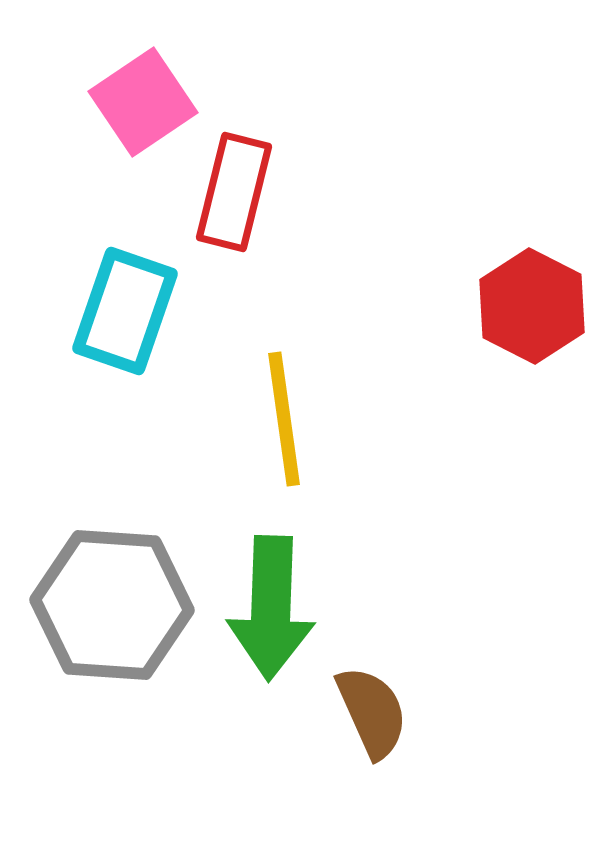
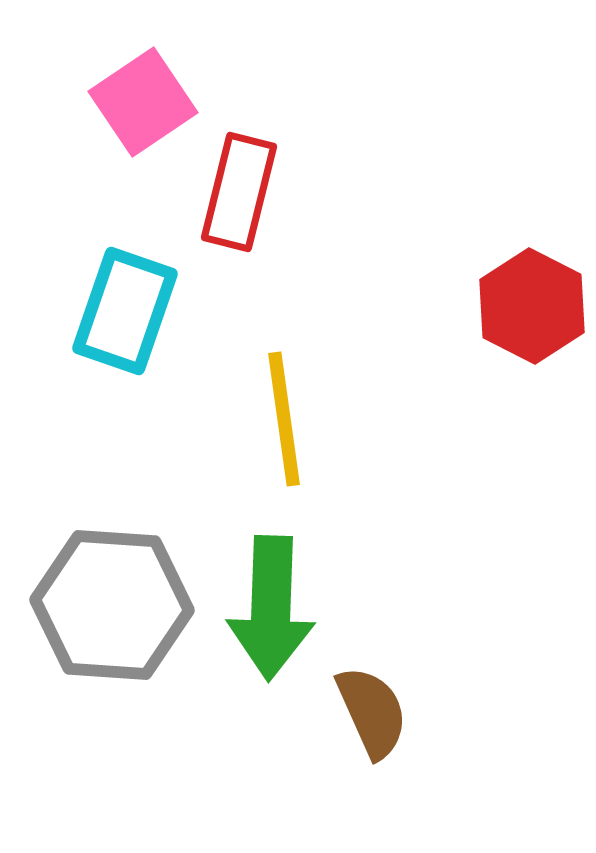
red rectangle: moved 5 px right
